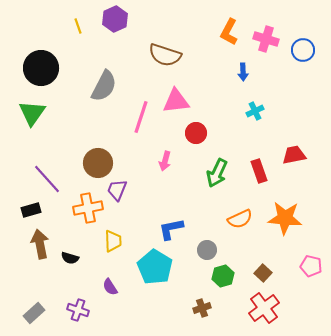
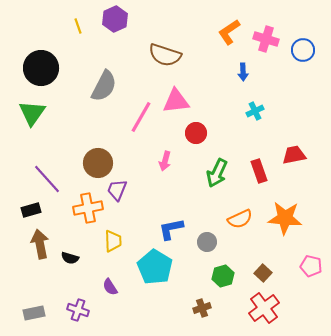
orange L-shape: rotated 28 degrees clockwise
pink line: rotated 12 degrees clockwise
gray circle: moved 8 px up
gray rectangle: rotated 30 degrees clockwise
